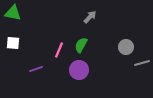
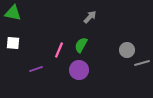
gray circle: moved 1 px right, 3 px down
